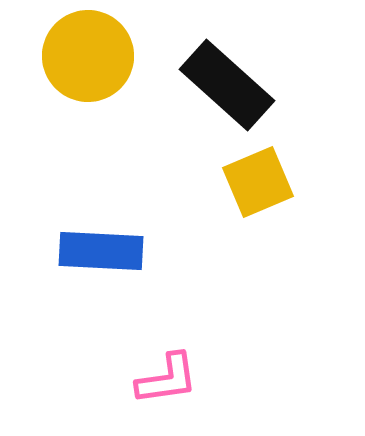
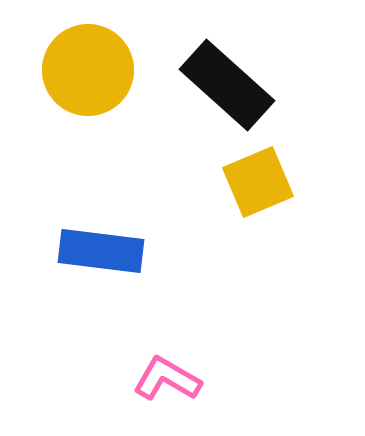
yellow circle: moved 14 px down
blue rectangle: rotated 4 degrees clockwise
pink L-shape: rotated 142 degrees counterclockwise
